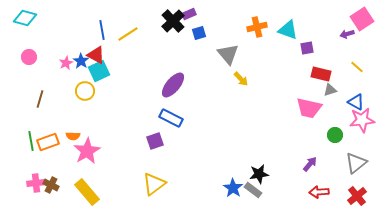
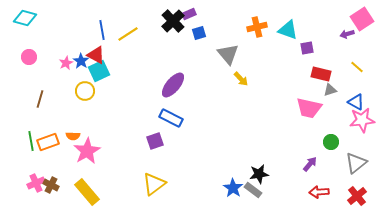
green circle at (335, 135): moved 4 px left, 7 px down
pink cross at (36, 183): rotated 18 degrees counterclockwise
